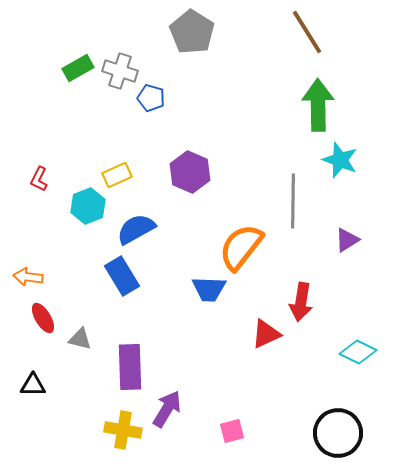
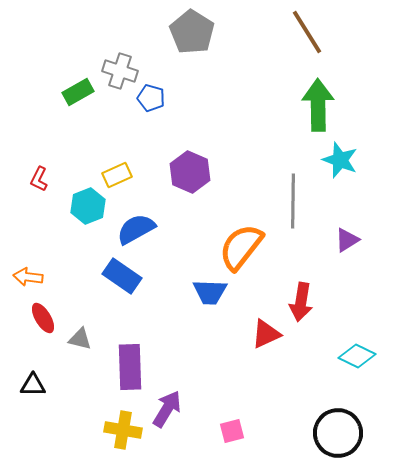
green rectangle: moved 24 px down
blue rectangle: rotated 24 degrees counterclockwise
blue trapezoid: moved 1 px right, 3 px down
cyan diamond: moved 1 px left, 4 px down
